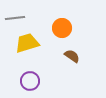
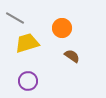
gray line: rotated 36 degrees clockwise
purple circle: moved 2 px left
